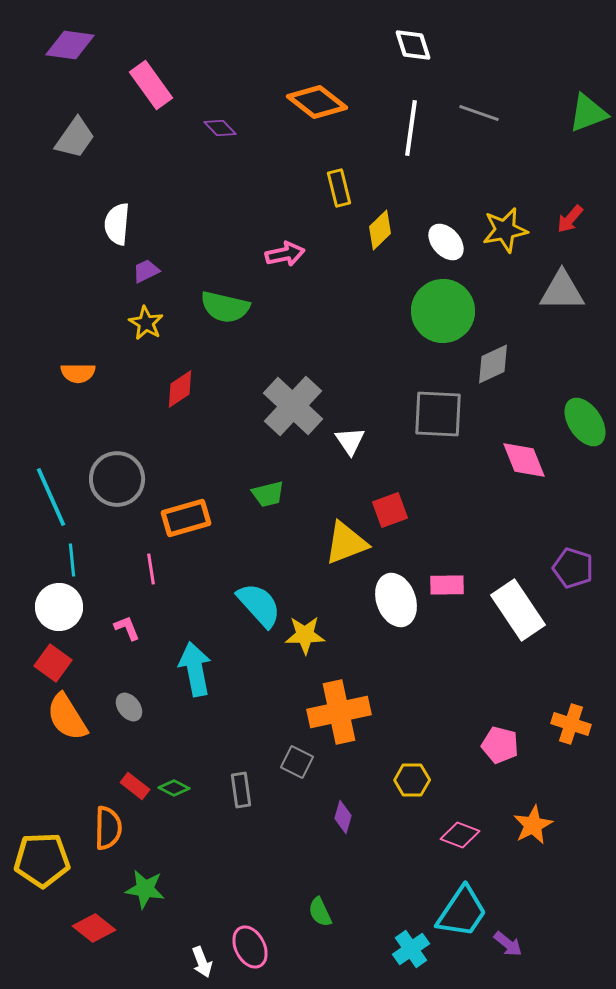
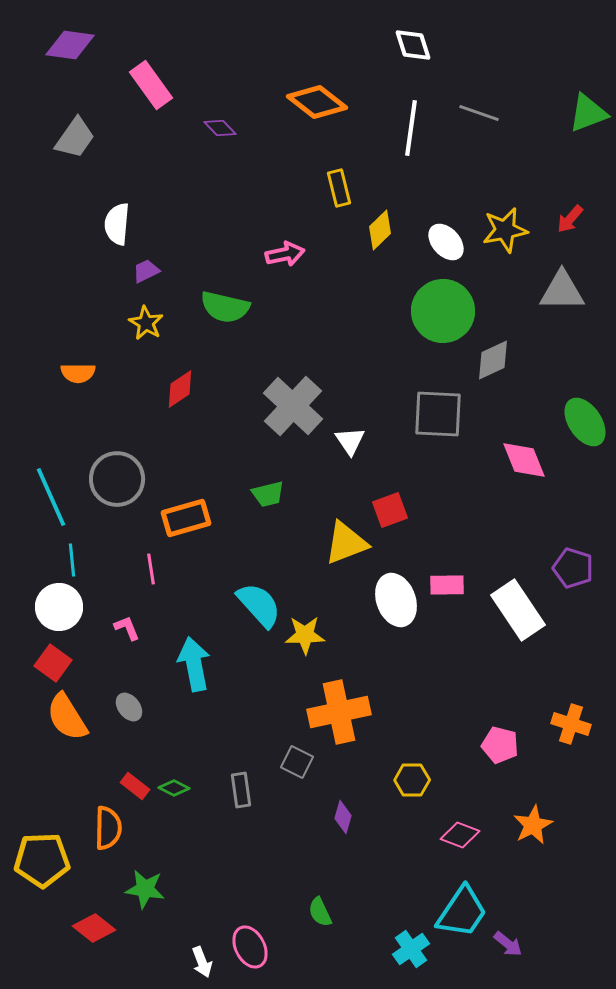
gray diamond at (493, 364): moved 4 px up
cyan arrow at (195, 669): moved 1 px left, 5 px up
